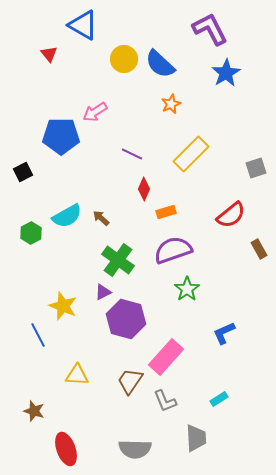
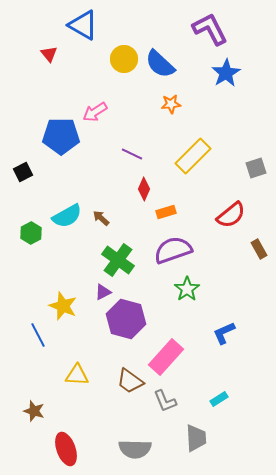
orange star: rotated 18 degrees clockwise
yellow rectangle: moved 2 px right, 2 px down
brown trapezoid: rotated 88 degrees counterclockwise
